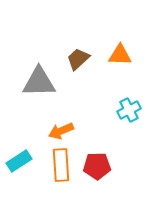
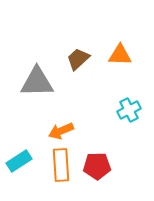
gray triangle: moved 2 px left
